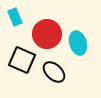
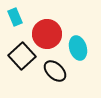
cyan ellipse: moved 5 px down
black square: moved 4 px up; rotated 24 degrees clockwise
black ellipse: moved 1 px right, 1 px up
